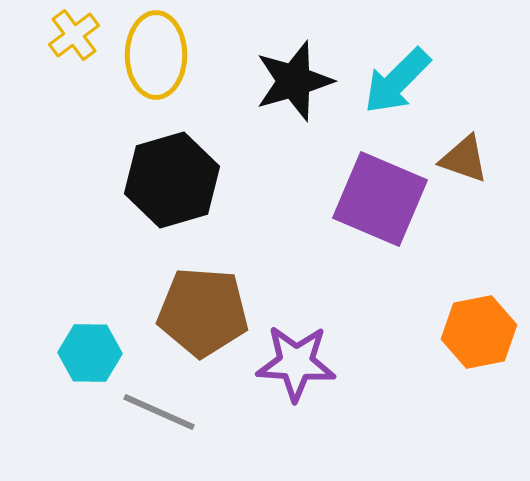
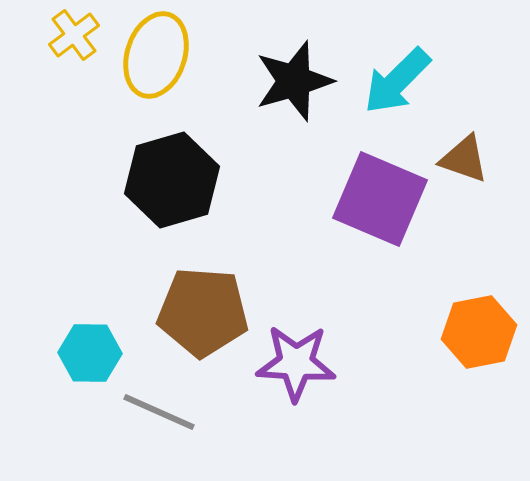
yellow ellipse: rotated 18 degrees clockwise
